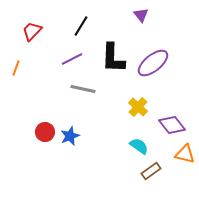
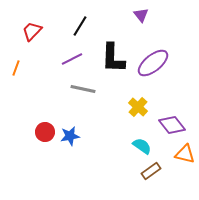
black line: moved 1 px left
blue star: rotated 12 degrees clockwise
cyan semicircle: moved 3 px right
